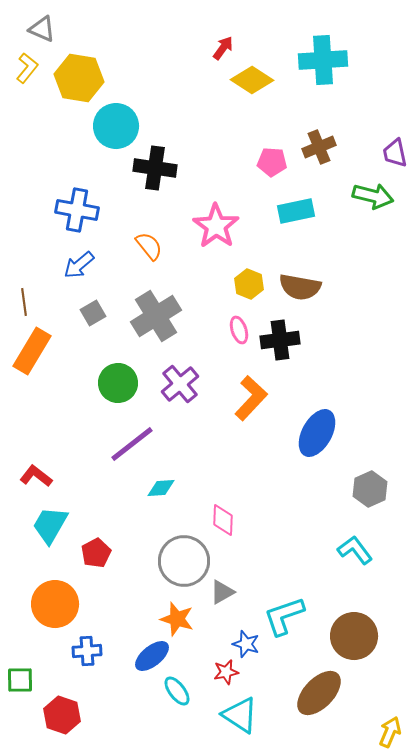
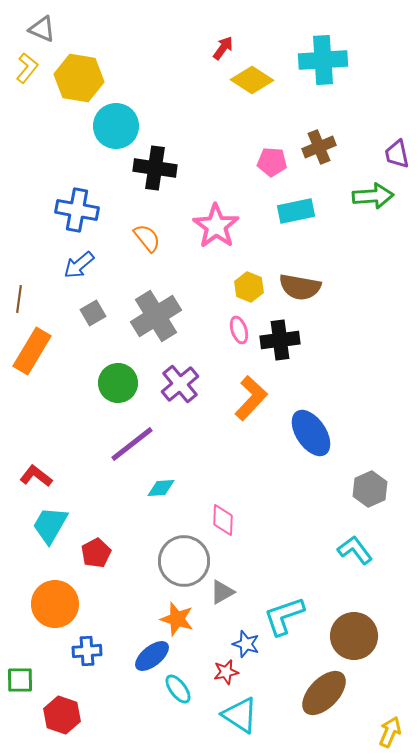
purple trapezoid at (395, 153): moved 2 px right, 1 px down
green arrow at (373, 196): rotated 18 degrees counterclockwise
orange semicircle at (149, 246): moved 2 px left, 8 px up
yellow hexagon at (249, 284): moved 3 px down
brown line at (24, 302): moved 5 px left, 3 px up; rotated 16 degrees clockwise
blue ellipse at (317, 433): moved 6 px left; rotated 63 degrees counterclockwise
cyan ellipse at (177, 691): moved 1 px right, 2 px up
brown ellipse at (319, 693): moved 5 px right
